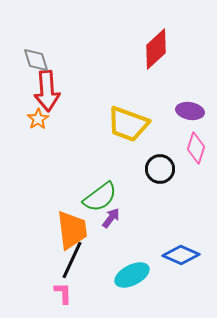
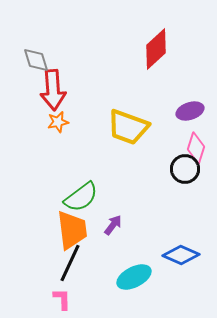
red arrow: moved 6 px right, 1 px up
purple ellipse: rotated 28 degrees counterclockwise
orange star: moved 20 px right, 3 px down; rotated 20 degrees clockwise
yellow trapezoid: moved 3 px down
black circle: moved 25 px right
green semicircle: moved 19 px left
purple arrow: moved 2 px right, 7 px down
black line: moved 2 px left, 3 px down
cyan ellipse: moved 2 px right, 2 px down
pink L-shape: moved 1 px left, 6 px down
